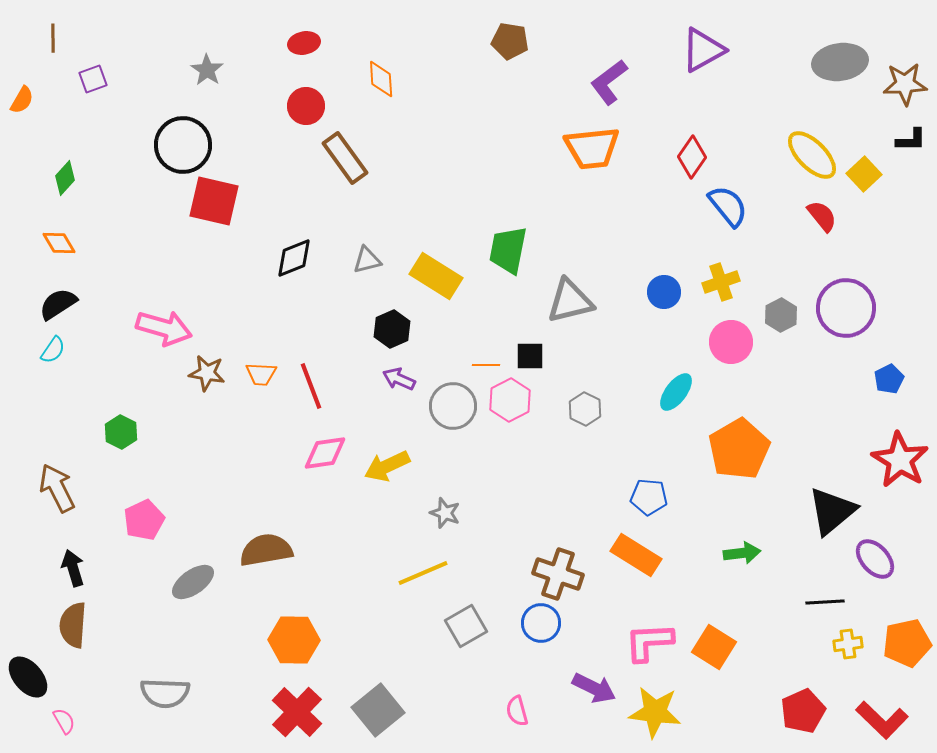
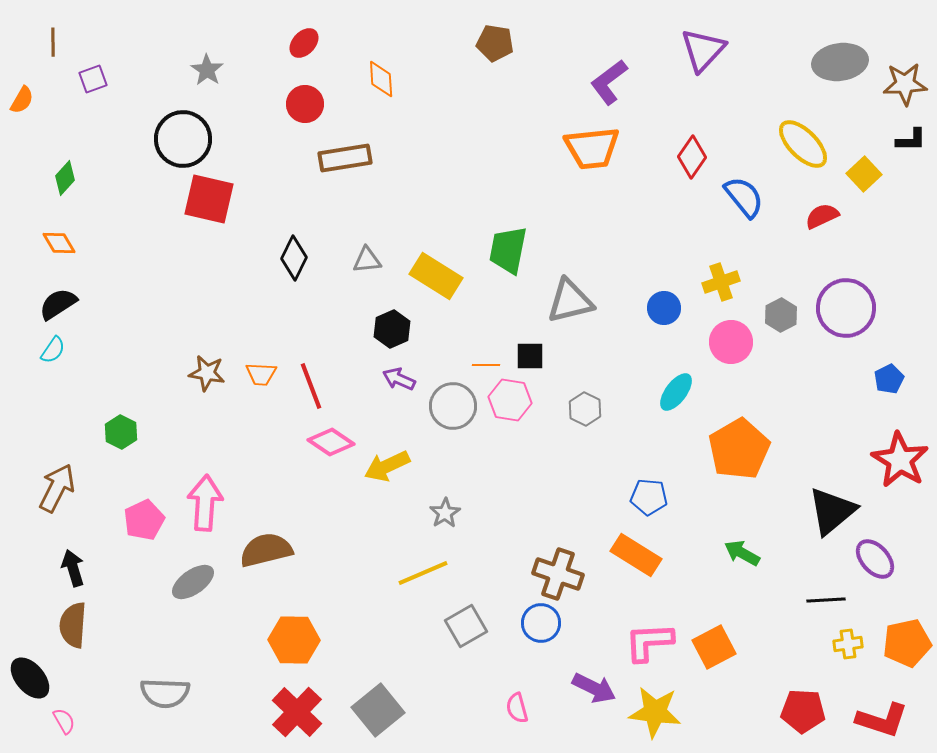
brown line at (53, 38): moved 4 px down
brown pentagon at (510, 41): moved 15 px left, 2 px down
red ellipse at (304, 43): rotated 36 degrees counterclockwise
purple triangle at (703, 50): rotated 18 degrees counterclockwise
red circle at (306, 106): moved 1 px left, 2 px up
black circle at (183, 145): moved 6 px up
yellow ellipse at (812, 155): moved 9 px left, 11 px up
brown rectangle at (345, 158): rotated 63 degrees counterclockwise
red square at (214, 201): moved 5 px left, 2 px up
blue semicircle at (728, 206): moved 16 px right, 9 px up
red semicircle at (822, 216): rotated 76 degrees counterclockwise
black diamond at (294, 258): rotated 42 degrees counterclockwise
gray triangle at (367, 260): rotated 8 degrees clockwise
blue circle at (664, 292): moved 16 px down
pink arrow at (164, 328): moved 41 px right, 175 px down; rotated 102 degrees counterclockwise
pink hexagon at (510, 400): rotated 24 degrees counterclockwise
pink diamond at (325, 453): moved 6 px right, 11 px up; rotated 42 degrees clockwise
brown arrow at (57, 488): rotated 54 degrees clockwise
gray star at (445, 513): rotated 20 degrees clockwise
brown semicircle at (266, 550): rotated 4 degrees counterclockwise
green arrow at (742, 553): rotated 144 degrees counterclockwise
black line at (825, 602): moved 1 px right, 2 px up
orange square at (714, 647): rotated 30 degrees clockwise
black ellipse at (28, 677): moved 2 px right, 1 px down
pink semicircle at (517, 711): moved 3 px up
red pentagon at (803, 711): rotated 27 degrees clockwise
red L-shape at (882, 720): rotated 26 degrees counterclockwise
